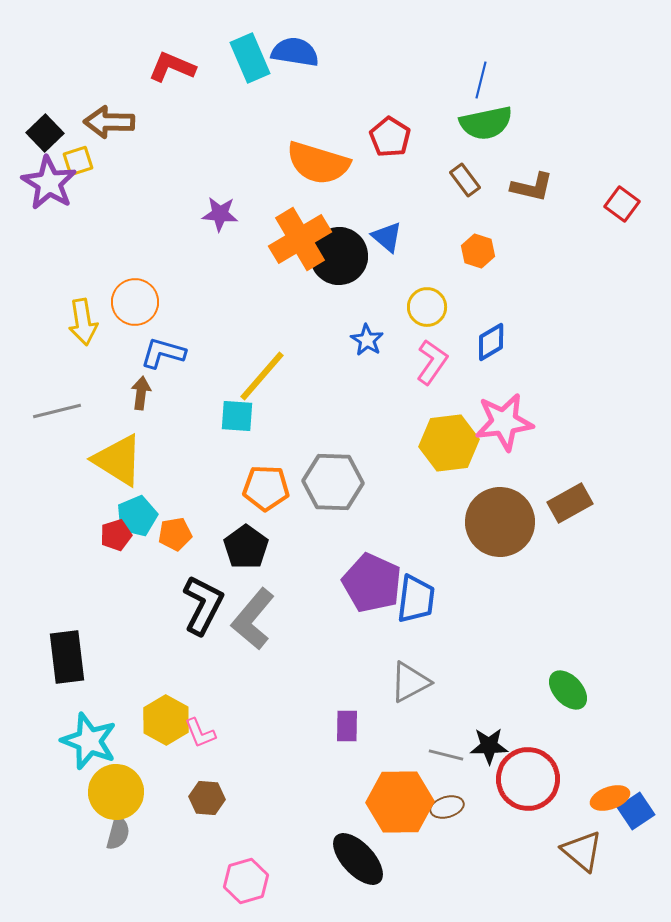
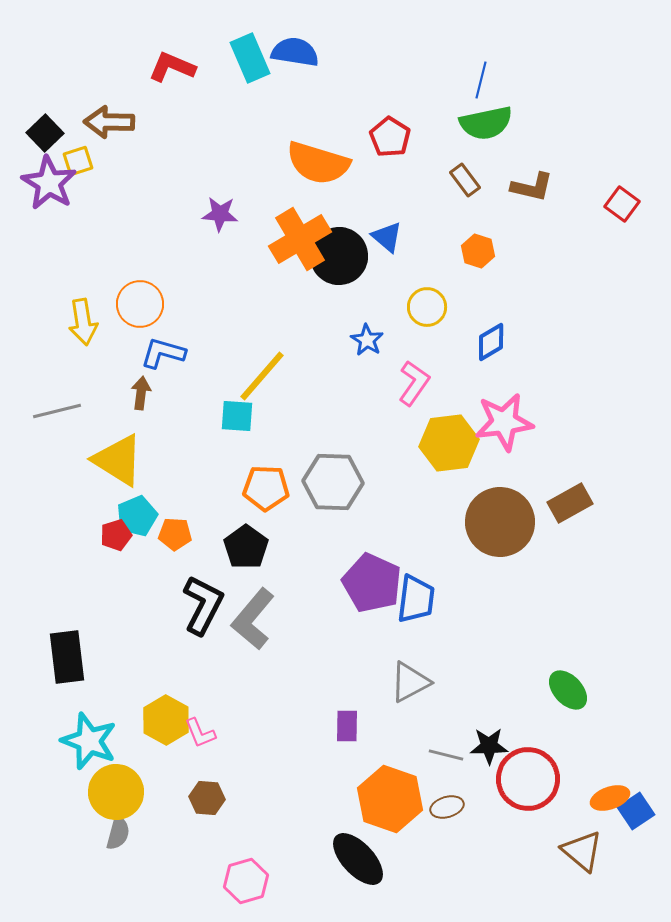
orange circle at (135, 302): moved 5 px right, 2 px down
pink L-shape at (432, 362): moved 18 px left, 21 px down
orange pentagon at (175, 534): rotated 12 degrees clockwise
orange hexagon at (400, 802): moved 10 px left, 3 px up; rotated 20 degrees clockwise
